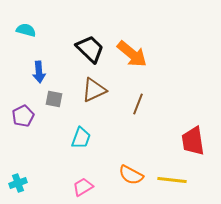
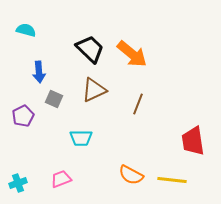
gray square: rotated 12 degrees clockwise
cyan trapezoid: rotated 70 degrees clockwise
pink trapezoid: moved 22 px left, 8 px up; rotated 10 degrees clockwise
